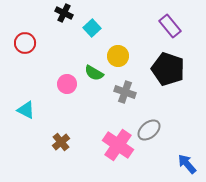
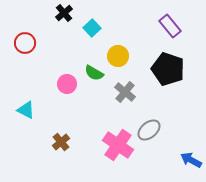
black cross: rotated 24 degrees clockwise
gray cross: rotated 20 degrees clockwise
blue arrow: moved 4 px right, 4 px up; rotated 20 degrees counterclockwise
